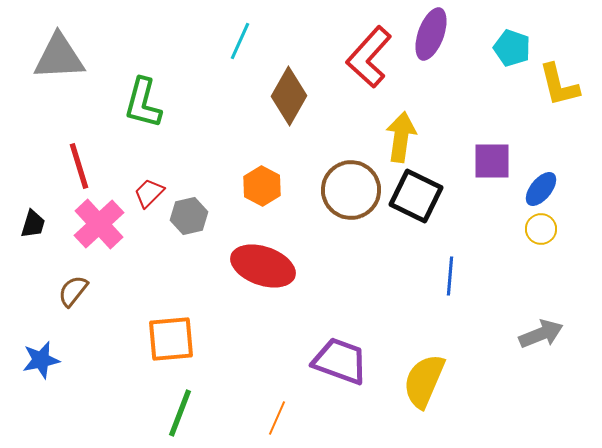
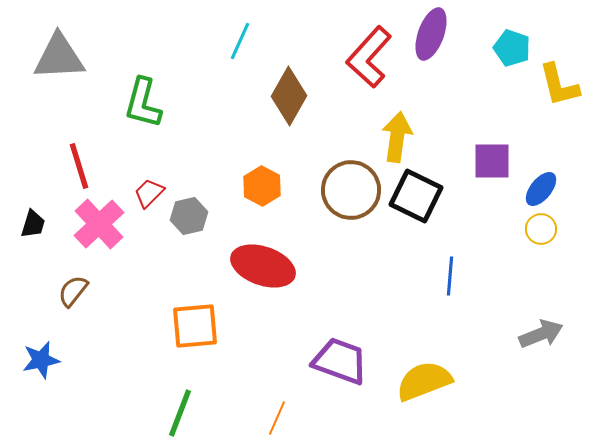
yellow arrow: moved 4 px left
orange square: moved 24 px right, 13 px up
yellow semicircle: rotated 46 degrees clockwise
